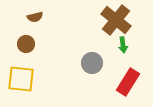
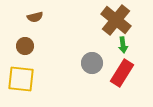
brown circle: moved 1 px left, 2 px down
red rectangle: moved 6 px left, 9 px up
